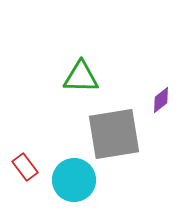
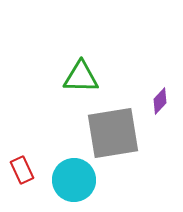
purple diamond: moved 1 px left, 1 px down; rotated 8 degrees counterclockwise
gray square: moved 1 px left, 1 px up
red rectangle: moved 3 px left, 3 px down; rotated 12 degrees clockwise
